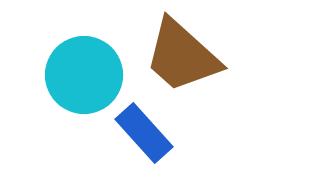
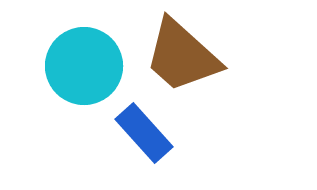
cyan circle: moved 9 px up
